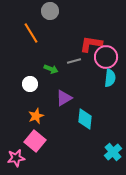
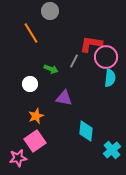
gray line: rotated 48 degrees counterclockwise
purple triangle: rotated 42 degrees clockwise
cyan diamond: moved 1 px right, 12 px down
pink square: rotated 15 degrees clockwise
cyan cross: moved 1 px left, 2 px up
pink star: moved 2 px right
